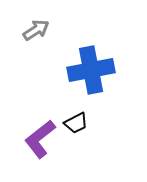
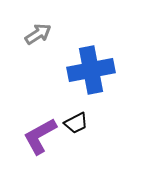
gray arrow: moved 2 px right, 4 px down
purple L-shape: moved 3 px up; rotated 9 degrees clockwise
